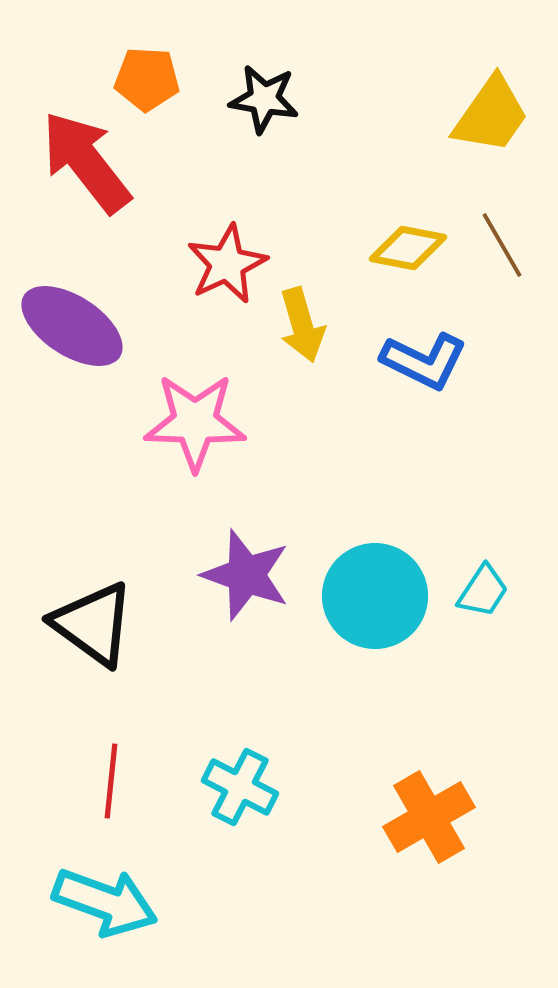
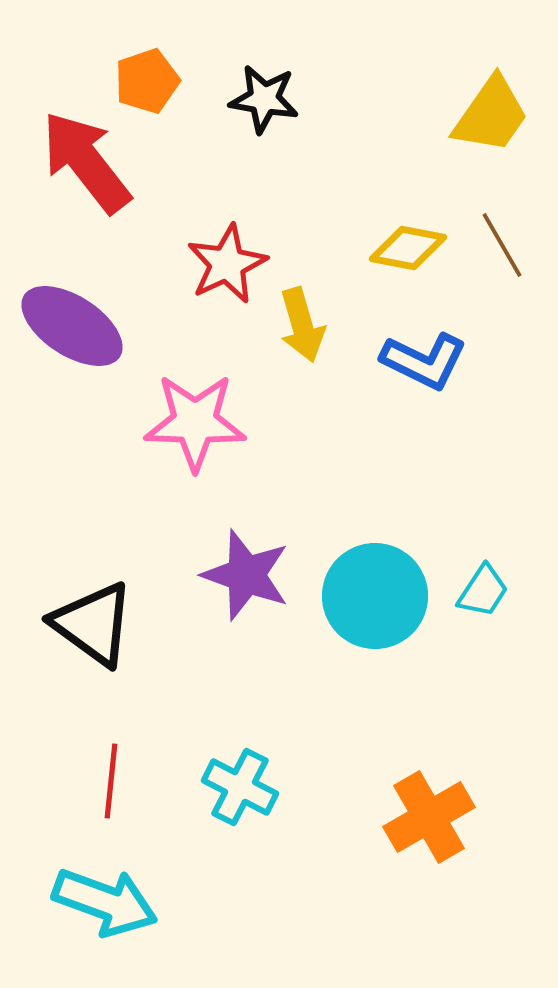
orange pentagon: moved 2 px down; rotated 22 degrees counterclockwise
